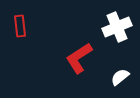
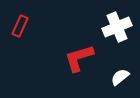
red rectangle: rotated 30 degrees clockwise
red L-shape: rotated 16 degrees clockwise
